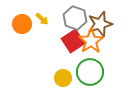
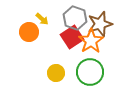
orange circle: moved 7 px right, 8 px down
red square: moved 1 px left, 4 px up
yellow circle: moved 7 px left, 5 px up
